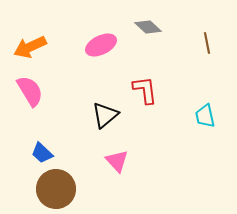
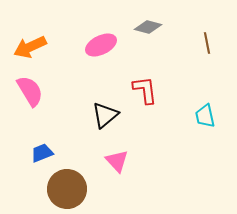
gray diamond: rotated 28 degrees counterclockwise
blue trapezoid: rotated 115 degrees clockwise
brown circle: moved 11 px right
